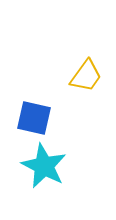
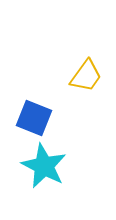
blue square: rotated 9 degrees clockwise
